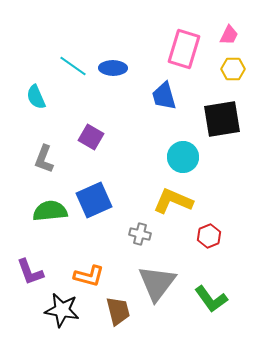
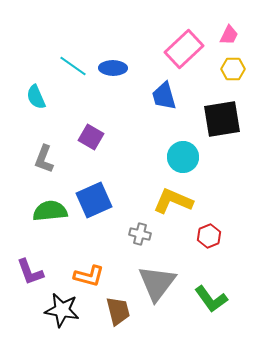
pink rectangle: rotated 30 degrees clockwise
